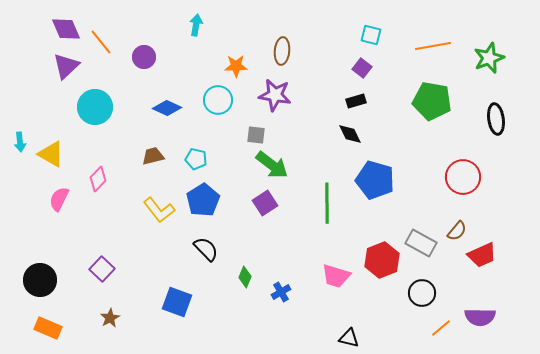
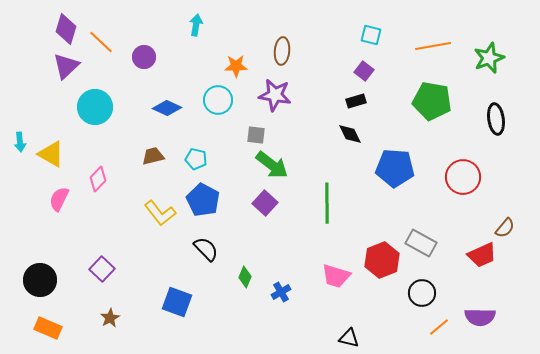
purple diamond at (66, 29): rotated 40 degrees clockwise
orange line at (101, 42): rotated 8 degrees counterclockwise
purple square at (362, 68): moved 2 px right, 3 px down
blue pentagon at (375, 180): moved 20 px right, 12 px up; rotated 12 degrees counterclockwise
blue pentagon at (203, 200): rotated 12 degrees counterclockwise
purple square at (265, 203): rotated 15 degrees counterclockwise
yellow L-shape at (159, 210): moved 1 px right, 3 px down
brown semicircle at (457, 231): moved 48 px right, 3 px up
orange line at (441, 328): moved 2 px left, 1 px up
